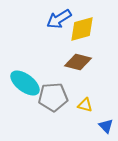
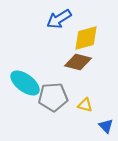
yellow diamond: moved 4 px right, 9 px down
